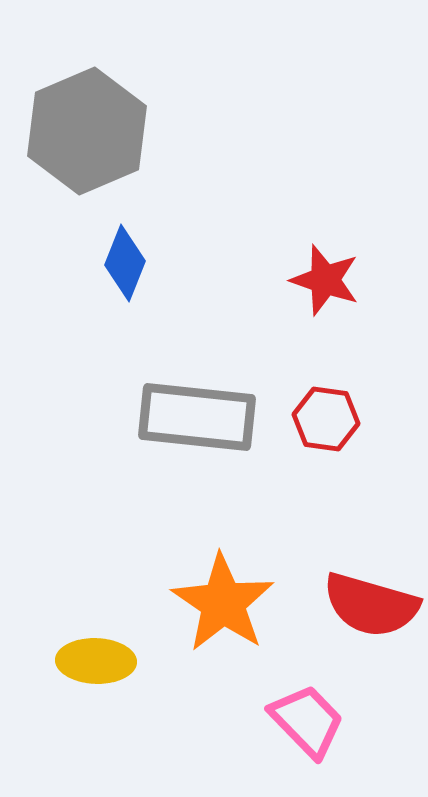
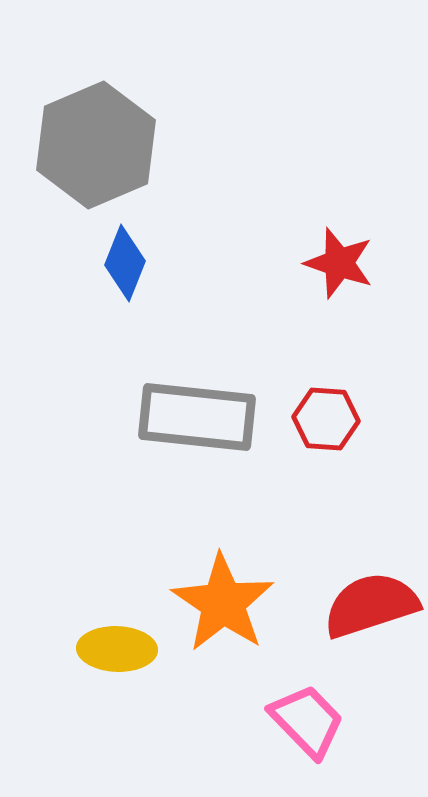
gray hexagon: moved 9 px right, 14 px down
red star: moved 14 px right, 17 px up
red hexagon: rotated 4 degrees counterclockwise
red semicircle: rotated 146 degrees clockwise
yellow ellipse: moved 21 px right, 12 px up
